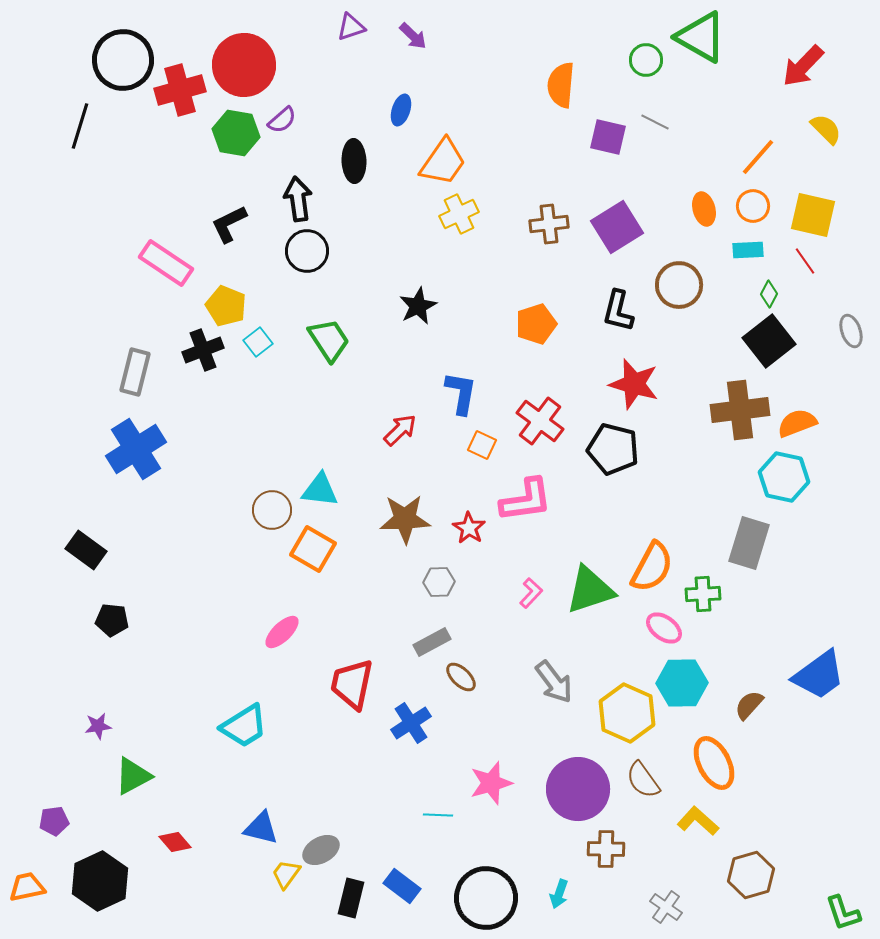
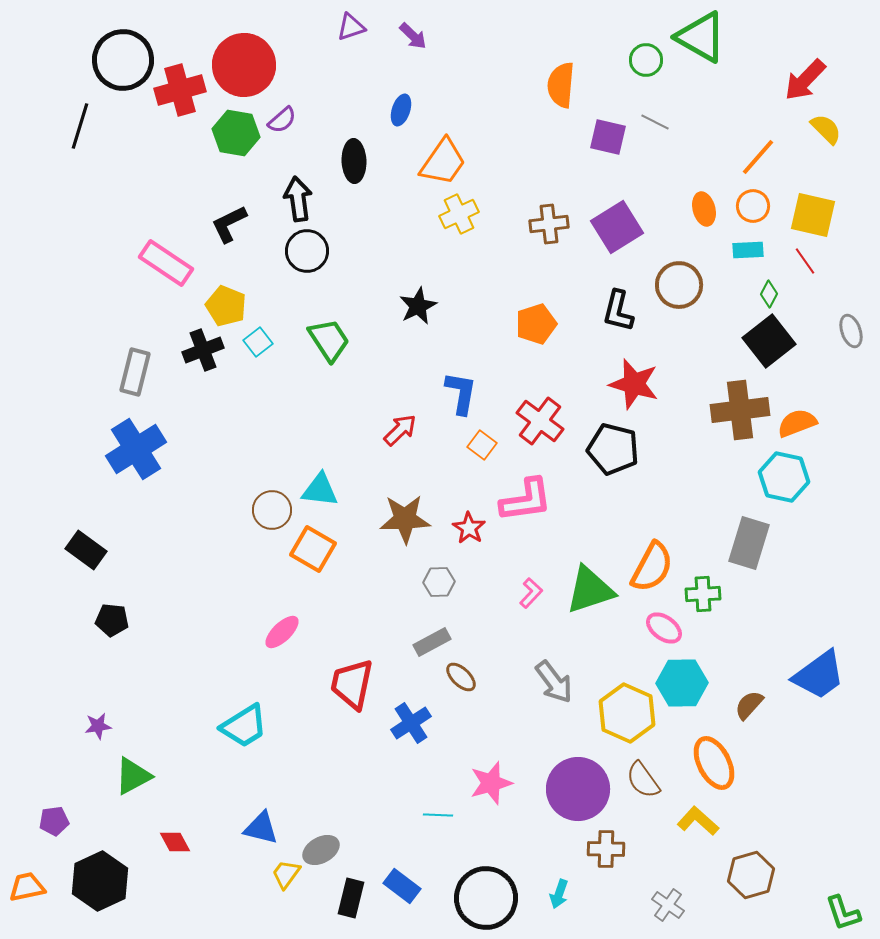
red arrow at (803, 66): moved 2 px right, 14 px down
orange square at (482, 445): rotated 12 degrees clockwise
red diamond at (175, 842): rotated 12 degrees clockwise
gray cross at (666, 907): moved 2 px right, 2 px up
